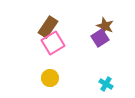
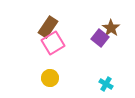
brown star: moved 6 px right, 2 px down; rotated 12 degrees clockwise
purple square: rotated 18 degrees counterclockwise
